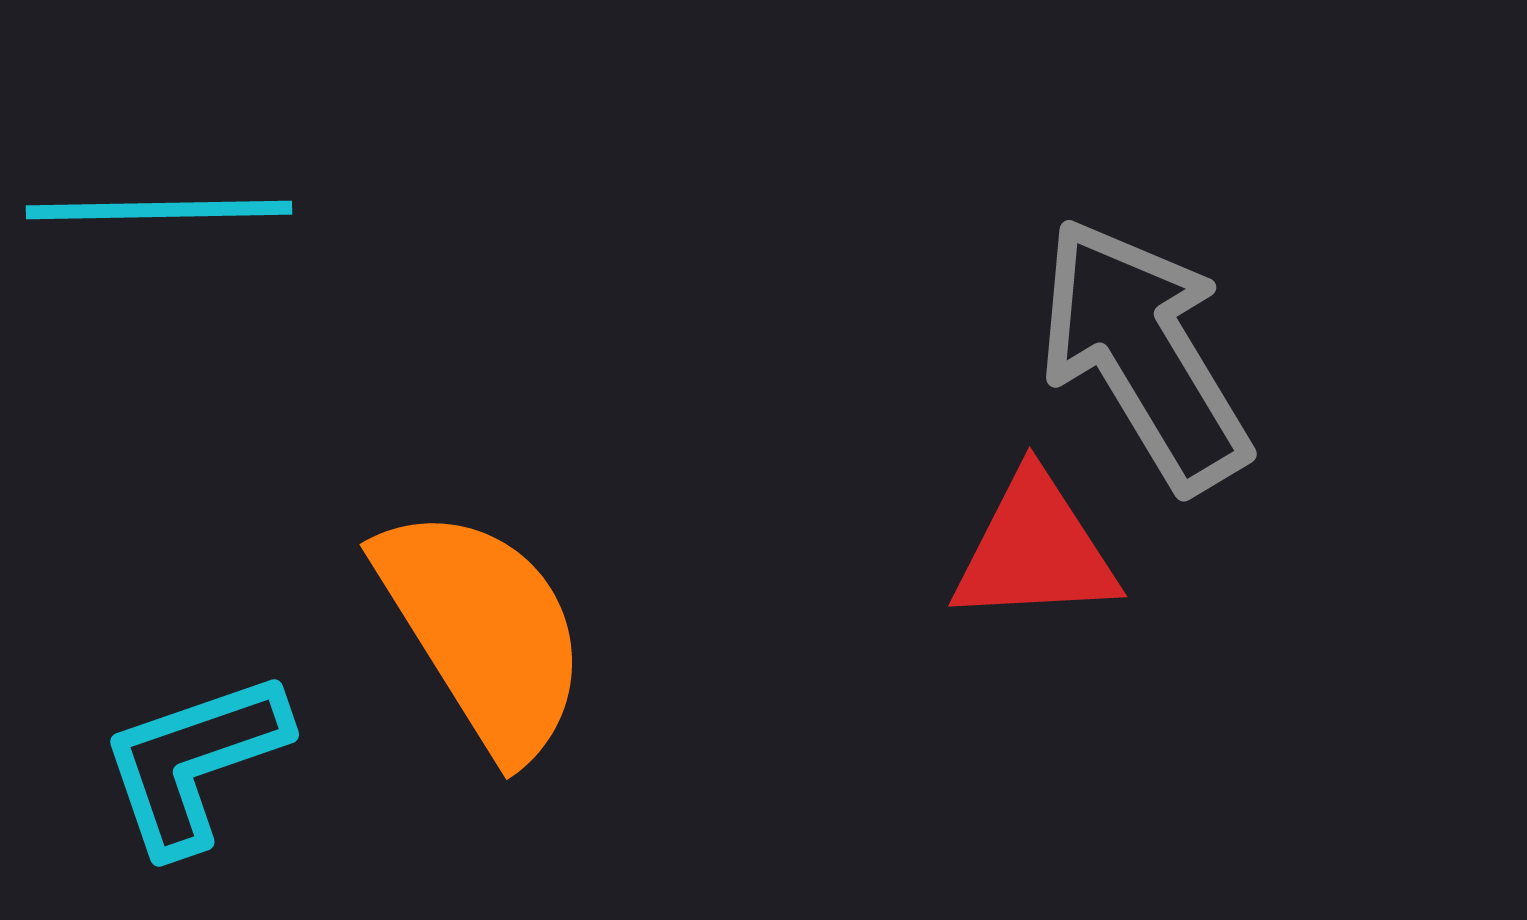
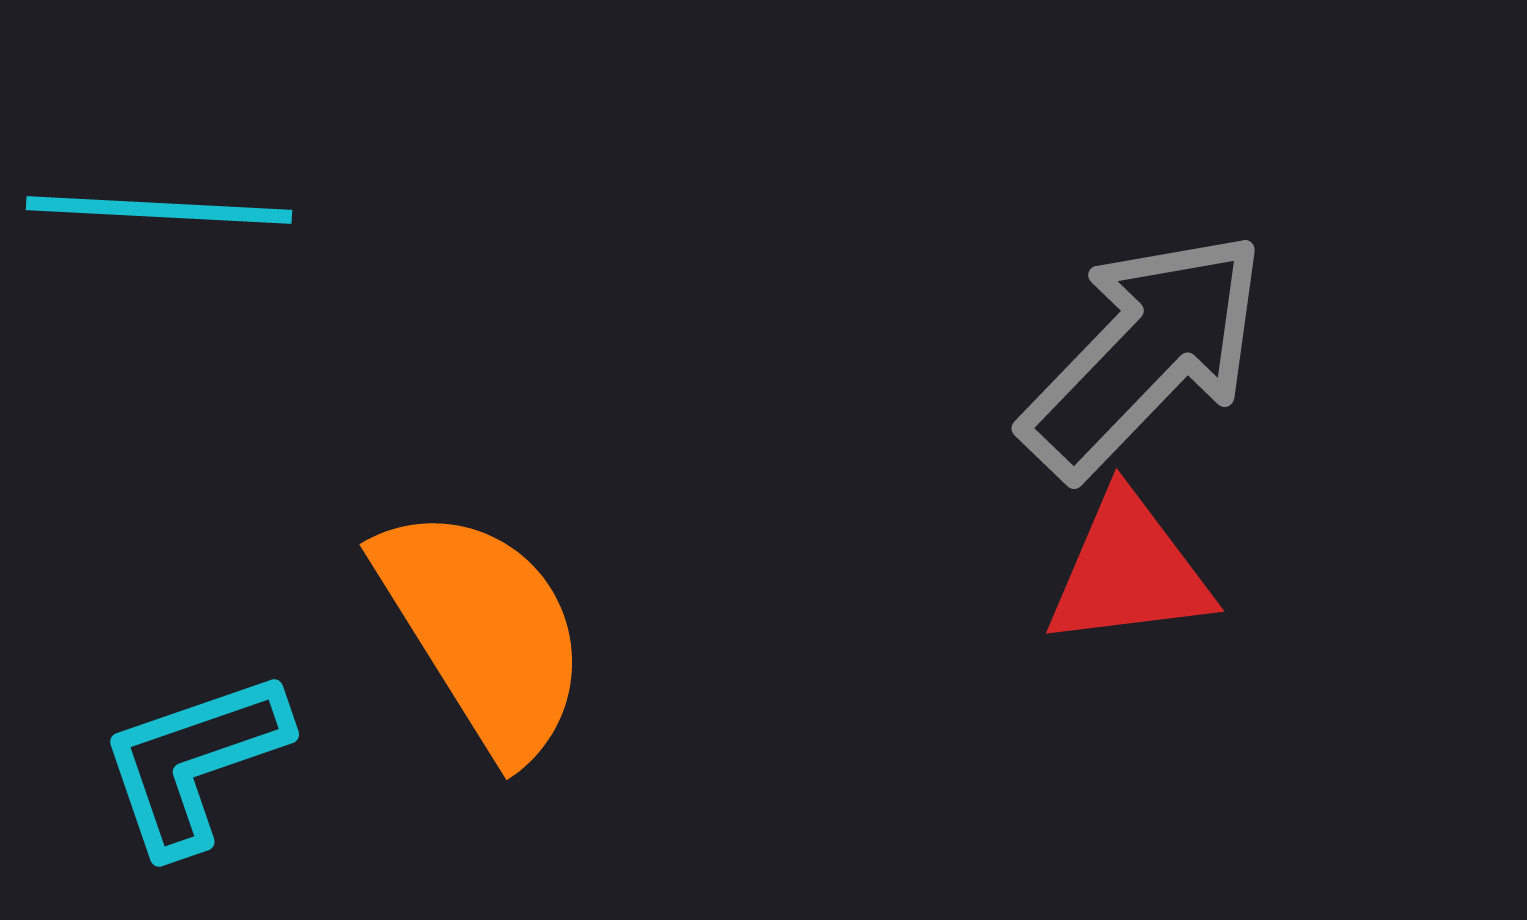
cyan line: rotated 4 degrees clockwise
gray arrow: rotated 75 degrees clockwise
red triangle: moved 94 px right, 21 px down; rotated 4 degrees counterclockwise
